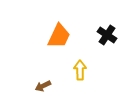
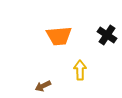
orange trapezoid: rotated 60 degrees clockwise
